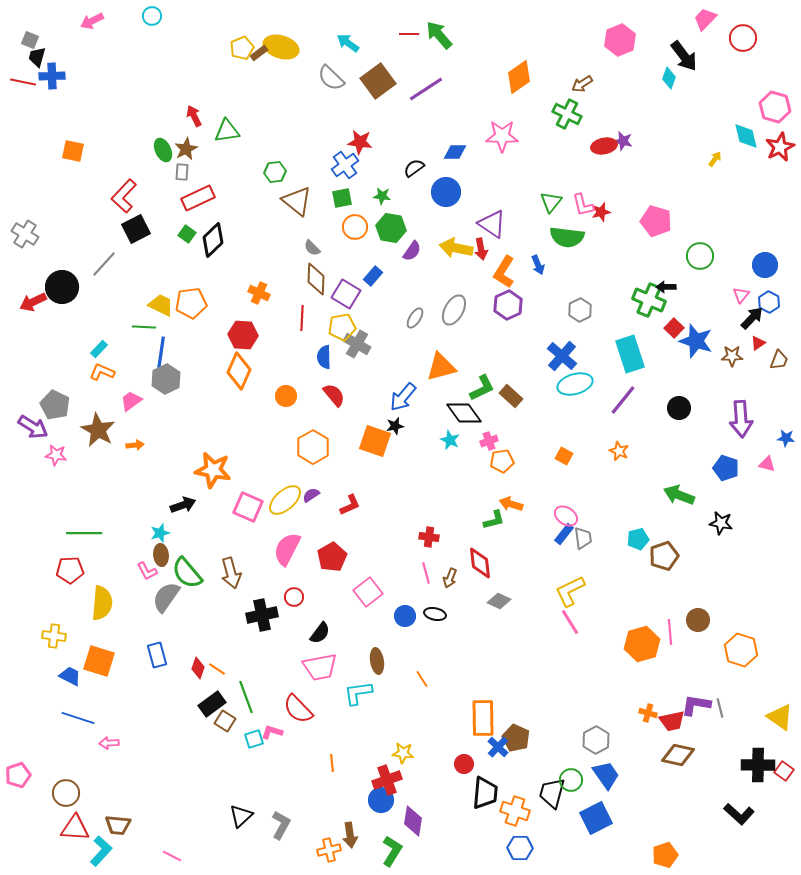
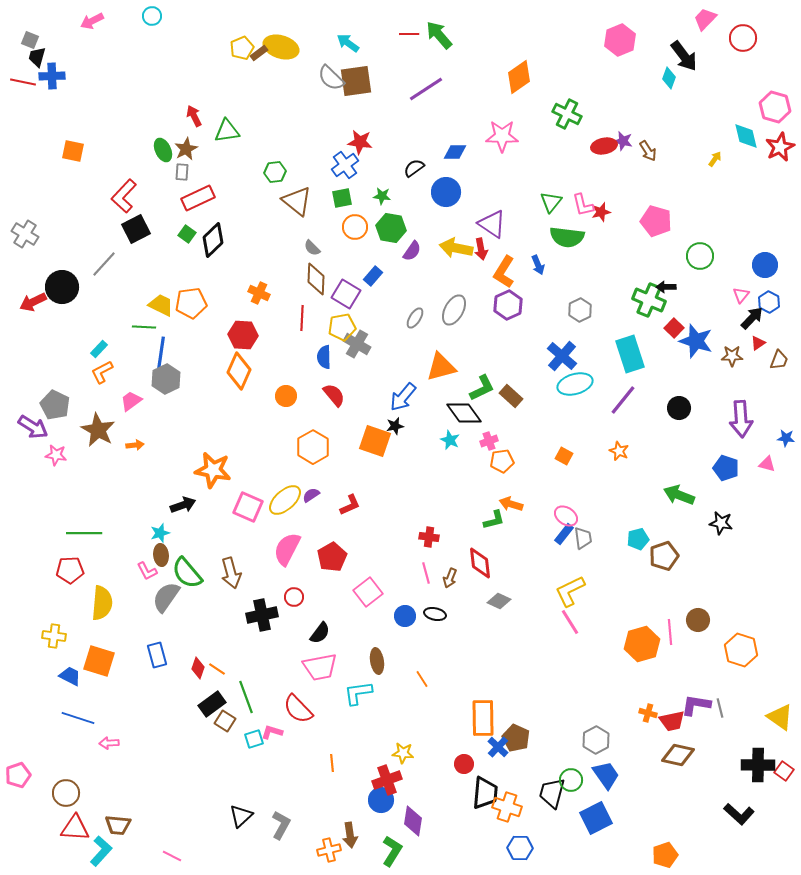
brown square at (378, 81): moved 22 px left; rotated 28 degrees clockwise
brown arrow at (582, 84): moved 66 px right, 67 px down; rotated 90 degrees counterclockwise
orange L-shape at (102, 372): rotated 50 degrees counterclockwise
orange cross at (515, 811): moved 8 px left, 4 px up
